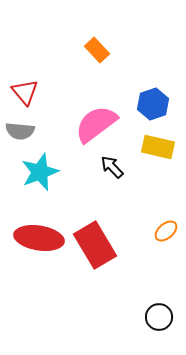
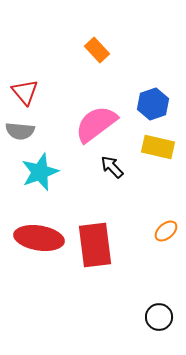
red rectangle: rotated 24 degrees clockwise
